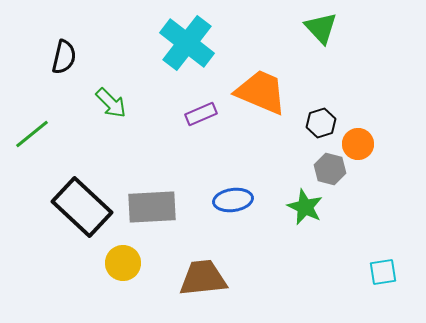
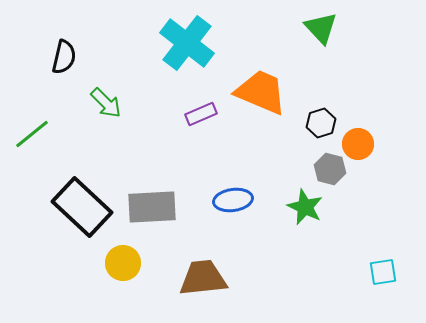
green arrow: moved 5 px left
